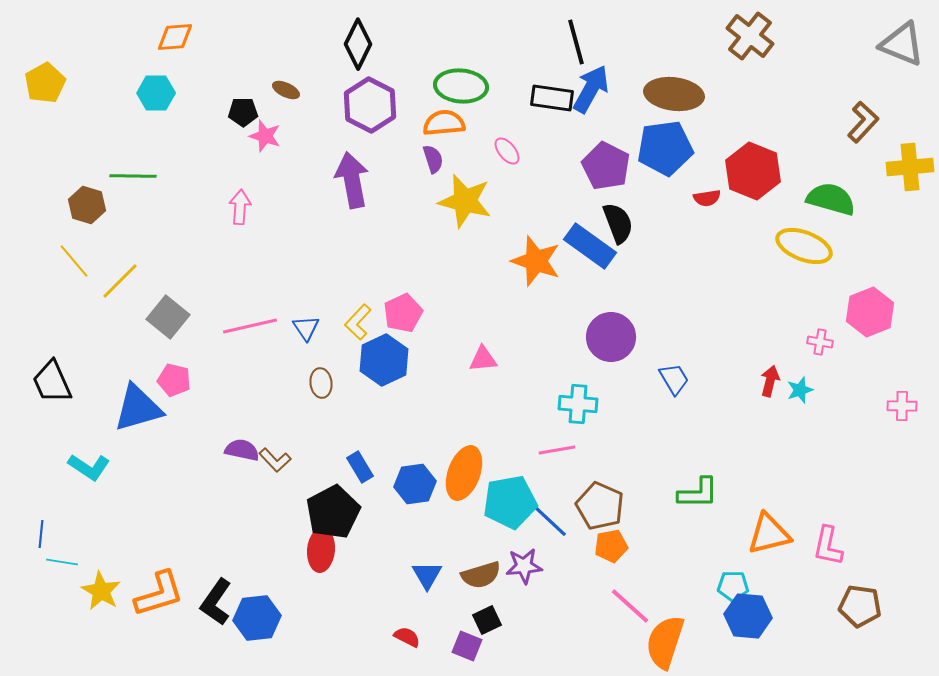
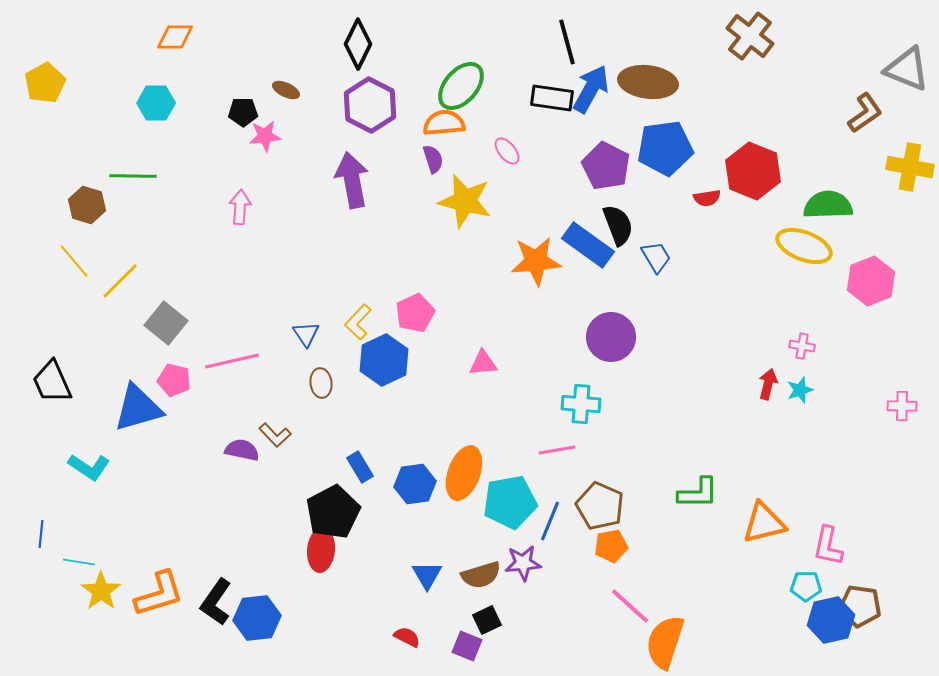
orange diamond at (175, 37): rotated 6 degrees clockwise
black line at (576, 42): moved 9 px left
gray triangle at (902, 44): moved 5 px right, 25 px down
green ellipse at (461, 86): rotated 54 degrees counterclockwise
cyan hexagon at (156, 93): moved 10 px down
brown ellipse at (674, 94): moved 26 px left, 12 px up
brown L-shape at (863, 122): moved 2 px right, 9 px up; rotated 12 degrees clockwise
pink star at (265, 136): rotated 24 degrees counterclockwise
yellow cross at (910, 167): rotated 15 degrees clockwise
green semicircle at (831, 199): moved 3 px left, 6 px down; rotated 18 degrees counterclockwise
black semicircle at (618, 223): moved 2 px down
blue rectangle at (590, 246): moved 2 px left, 1 px up
orange star at (536, 261): rotated 24 degrees counterclockwise
pink hexagon at (870, 312): moved 1 px right, 31 px up
pink pentagon at (403, 313): moved 12 px right
gray square at (168, 317): moved 2 px left, 6 px down
pink line at (250, 326): moved 18 px left, 35 px down
blue triangle at (306, 328): moved 6 px down
pink cross at (820, 342): moved 18 px left, 4 px down
pink triangle at (483, 359): moved 4 px down
blue trapezoid at (674, 379): moved 18 px left, 122 px up
red arrow at (770, 381): moved 2 px left, 3 px down
cyan cross at (578, 404): moved 3 px right
brown L-shape at (275, 460): moved 25 px up
blue line at (550, 521): rotated 69 degrees clockwise
orange triangle at (769, 534): moved 5 px left, 11 px up
cyan line at (62, 562): moved 17 px right
purple star at (524, 566): moved 1 px left, 3 px up
cyan pentagon at (733, 586): moved 73 px right
yellow star at (101, 591): rotated 6 degrees clockwise
blue hexagon at (748, 616): moved 83 px right, 4 px down; rotated 18 degrees counterclockwise
